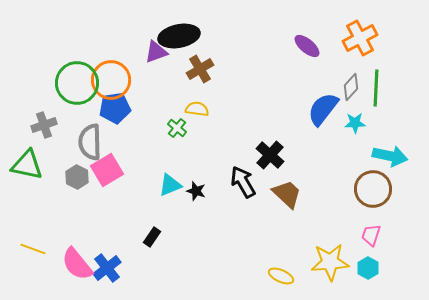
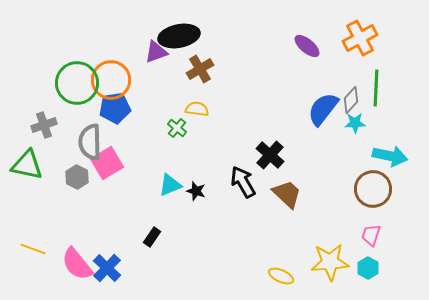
gray diamond: moved 13 px down
pink square: moved 7 px up
blue cross: rotated 8 degrees counterclockwise
